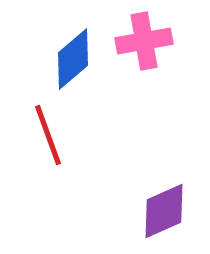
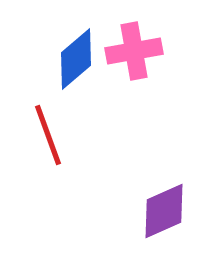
pink cross: moved 10 px left, 10 px down
blue diamond: moved 3 px right
